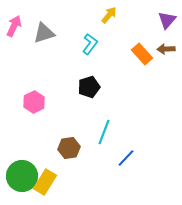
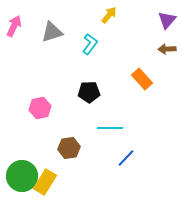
gray triangle: moved 8 px right, 1 px up
brown arrow: moved 1 px right
orange rectangle: moved 25 px down
black pentagon: moved 5 px down; rotated 15 degrees clockwise
pink hexagon: moved 6 px right, 6 px down; rotated 15 degrees clockwise
cyan line: moved 6 px right, 4 px up; rotated 70 degrees clockwise
